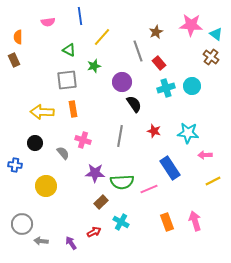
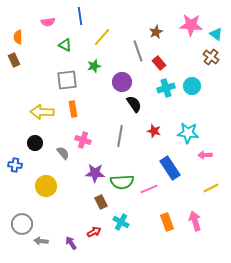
green triangle at (69, 50): moved 4 px left, 5 px up
yellow line at (213, 181): moved 2 px left, 7 px down
brown rectangle at (101, 202): rotated 72 degrees counterclockwise
